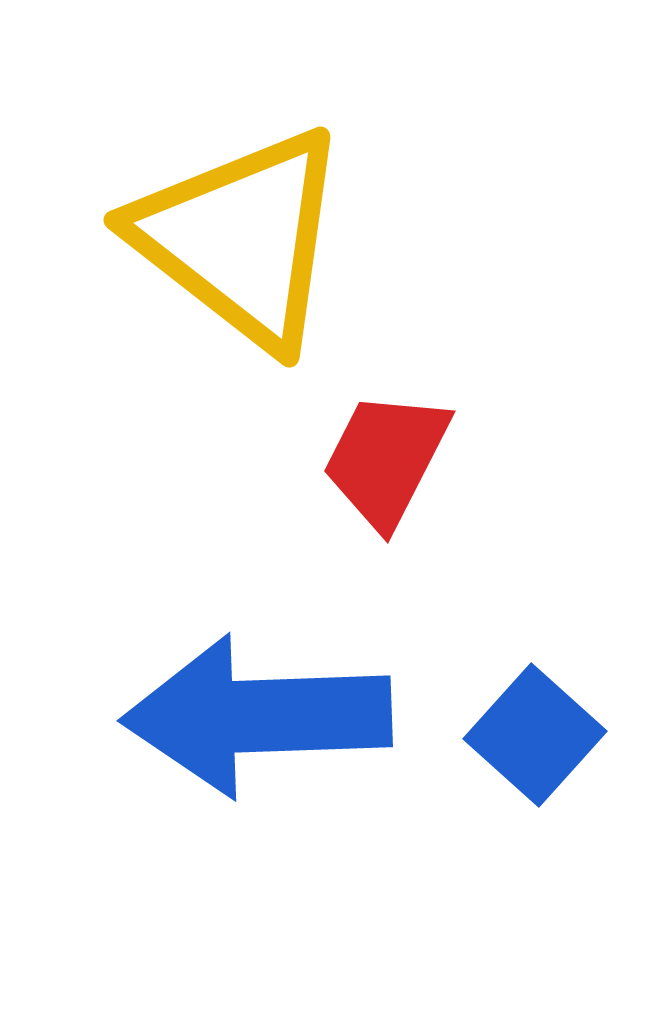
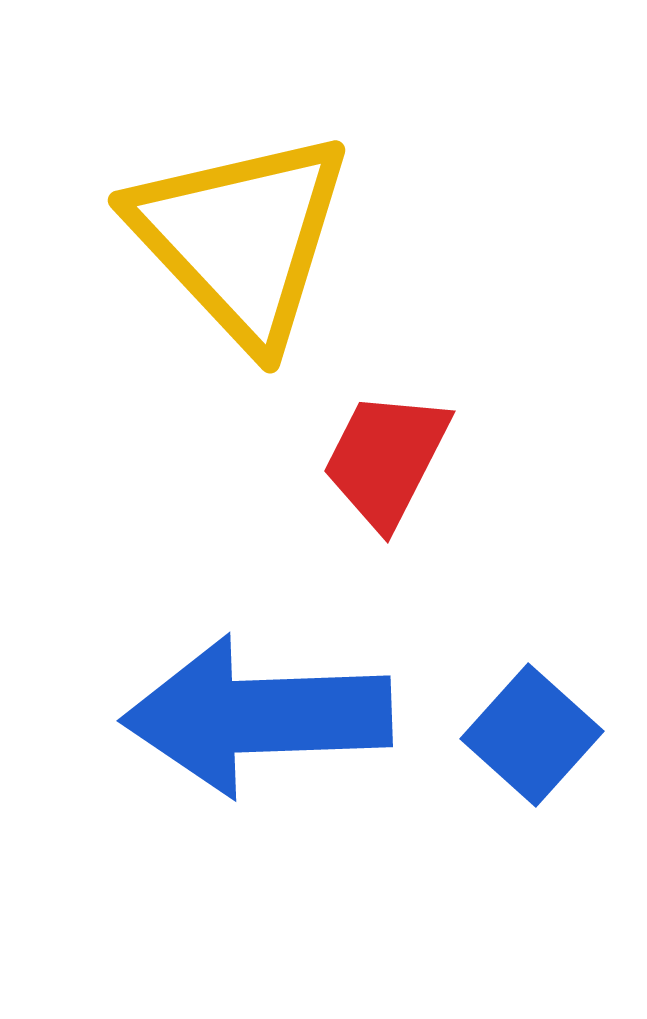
yellow triangle: rotated 9 degrees clockwise
blue square: moved 3 px left
